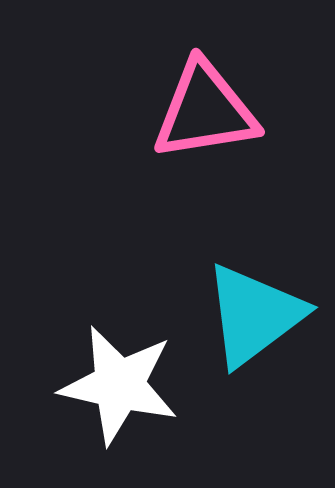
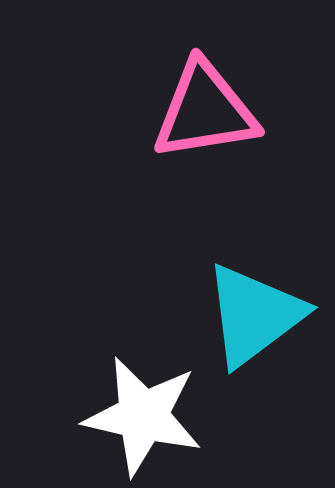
white star: moved 24 px right, 31 px down
